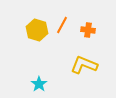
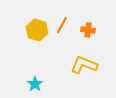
cyan star: moved 4 px left
